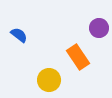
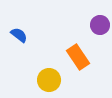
purple circle: moved 1 px right, 3 px up
